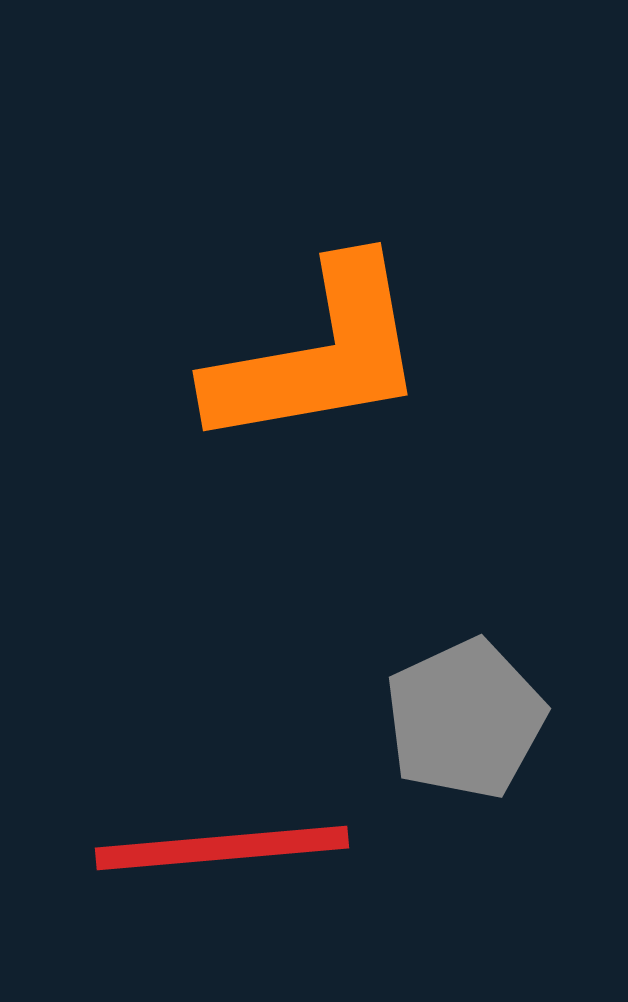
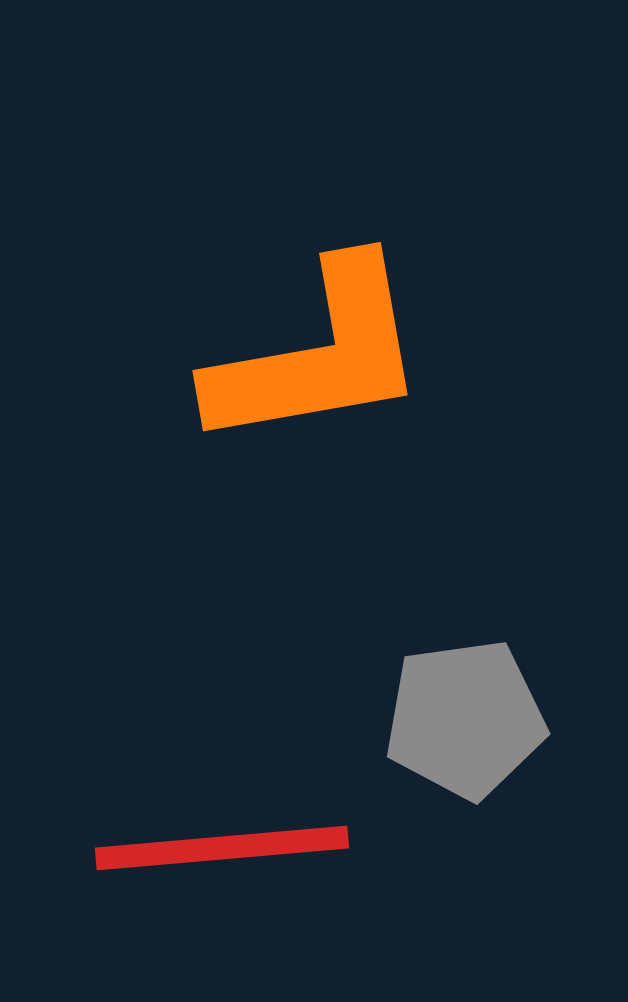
gray pentagon: rotated 17 degrees clockwise
